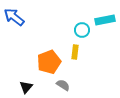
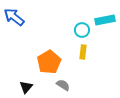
yellow rectangle: moved 8 px right
orange pentagon: rotated 10 degrees counterclockwise
